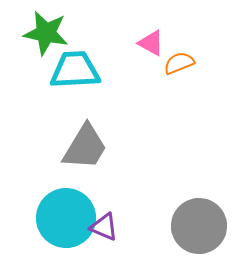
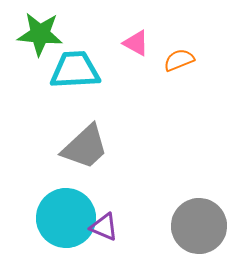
green star: moved 6 px left, 1 px down; rotated 6 degrees counterclockwise
pink triangle: moved 15 px left
orange semicircle: moved 3 px up
gray trapezoid: rotated 16 degrees clockwise
